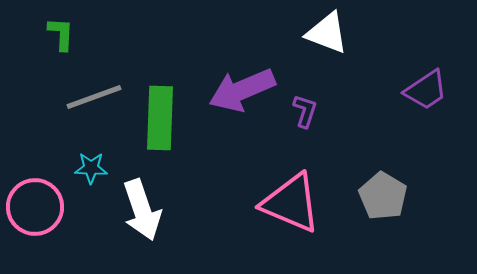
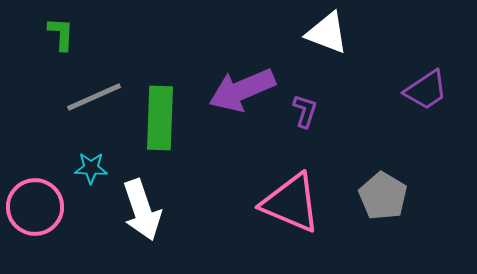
gray line: rotated 4 degrees counterclockwise
